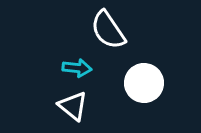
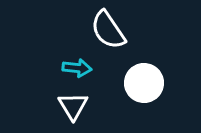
white triangle: rotated 20 degrees clockwise
